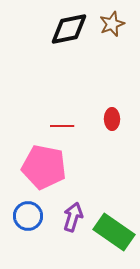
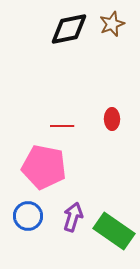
green rectangle: moved 1 px up
